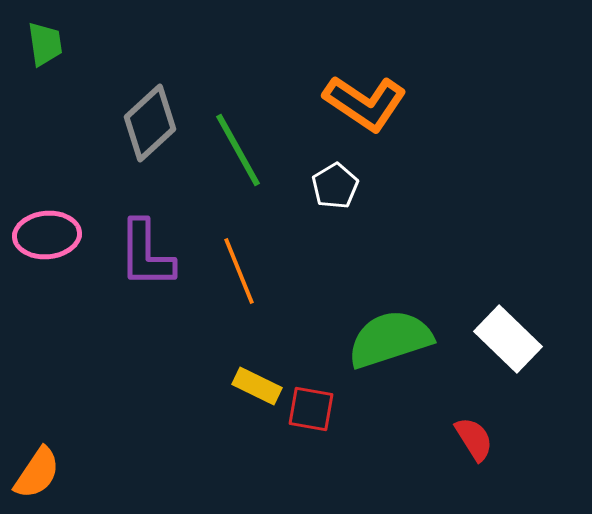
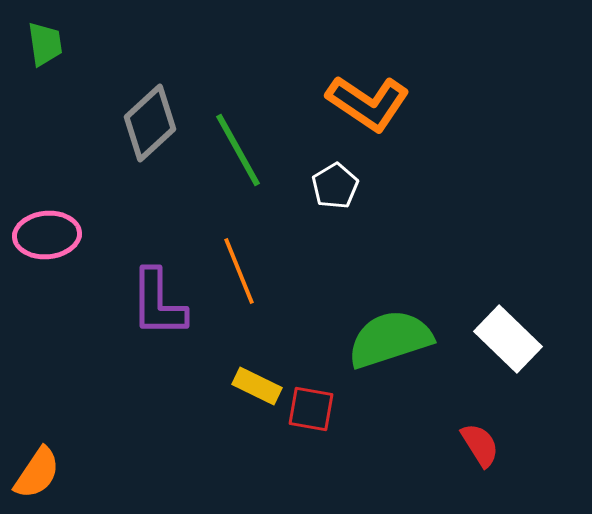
orange L-shape: moved 3 px right
purple L-shape: moved 12 px right, 49 px down
red semicircle: moved 6 px right, 6 px down
